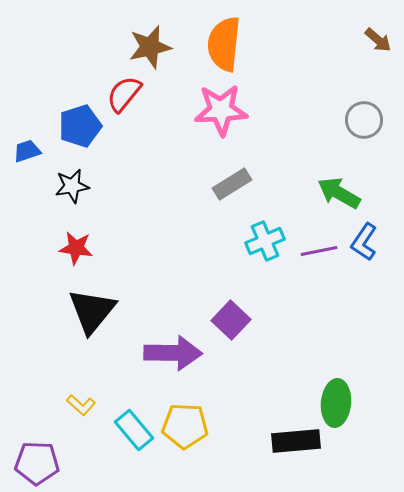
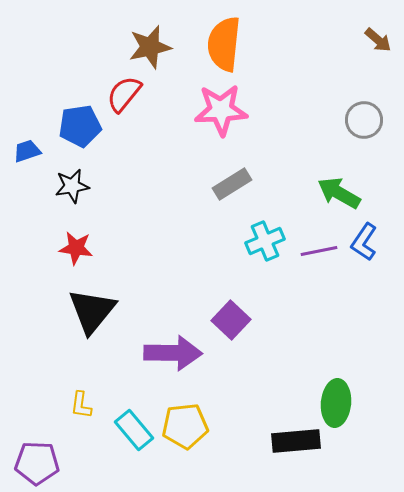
blue pentagon: rotated 9 degrees clockwise
yellow L-shape: rotated 56 degrees clockwise
yellow pentagon: rotated 9 degrees counterclockwise
